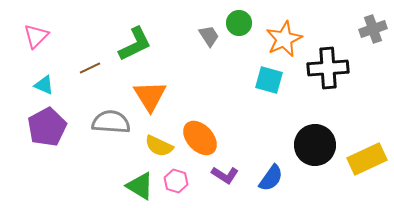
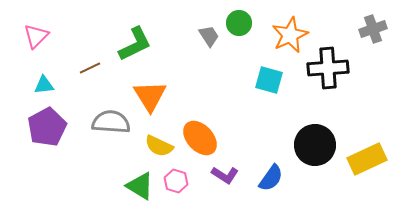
orange star: moved 6 px right, 4 px up
cyan triangle: rotated 30 degrees counterclockwise
